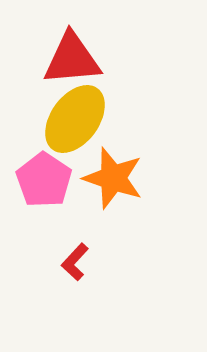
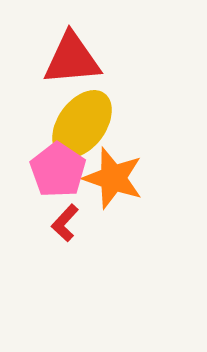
yellow ellipse: moved 7 px right, 5 px down
pink pentagon: moved 14 px right, 10 px up
red L-shape: moved 10 px left, 39 px up
